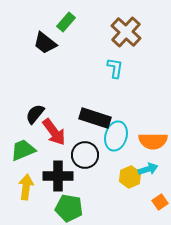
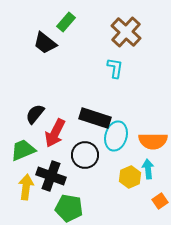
red arrow: moved 1 px right, 1 px down; rotated 64 degrees clockwise
cyan arrow: rotated 78 degrees counterclockwise
black cross: moved 7 px left; rotated 20 degrees clockwise
orange square: moved 1 px up
